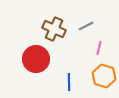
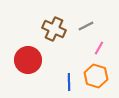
pink line: rotated 16 degrees clockwise
red circle: moved 8 px left, 1 px down
orange hexagon: moved 8 px left
